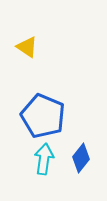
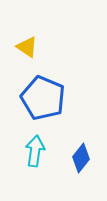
blue pentagon: moved 18 px up
cyan arrow: moved 9 px left, 8 px up
